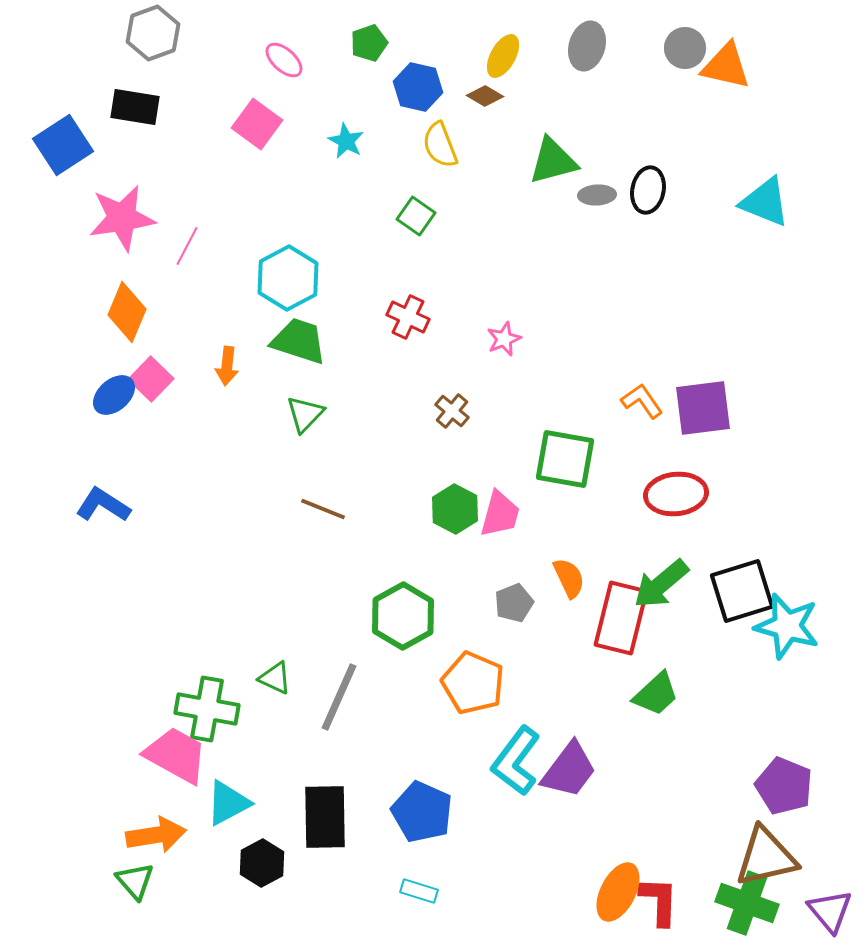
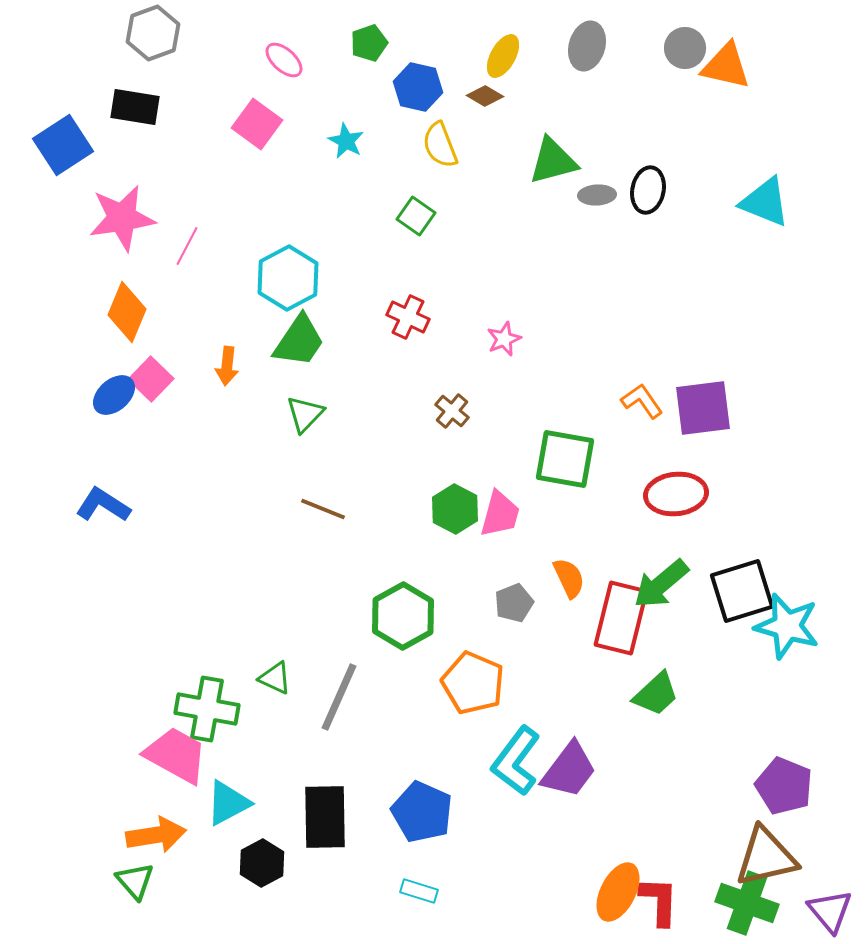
green trapezoid at (299, 341): rotated 106 degrees clockwise
